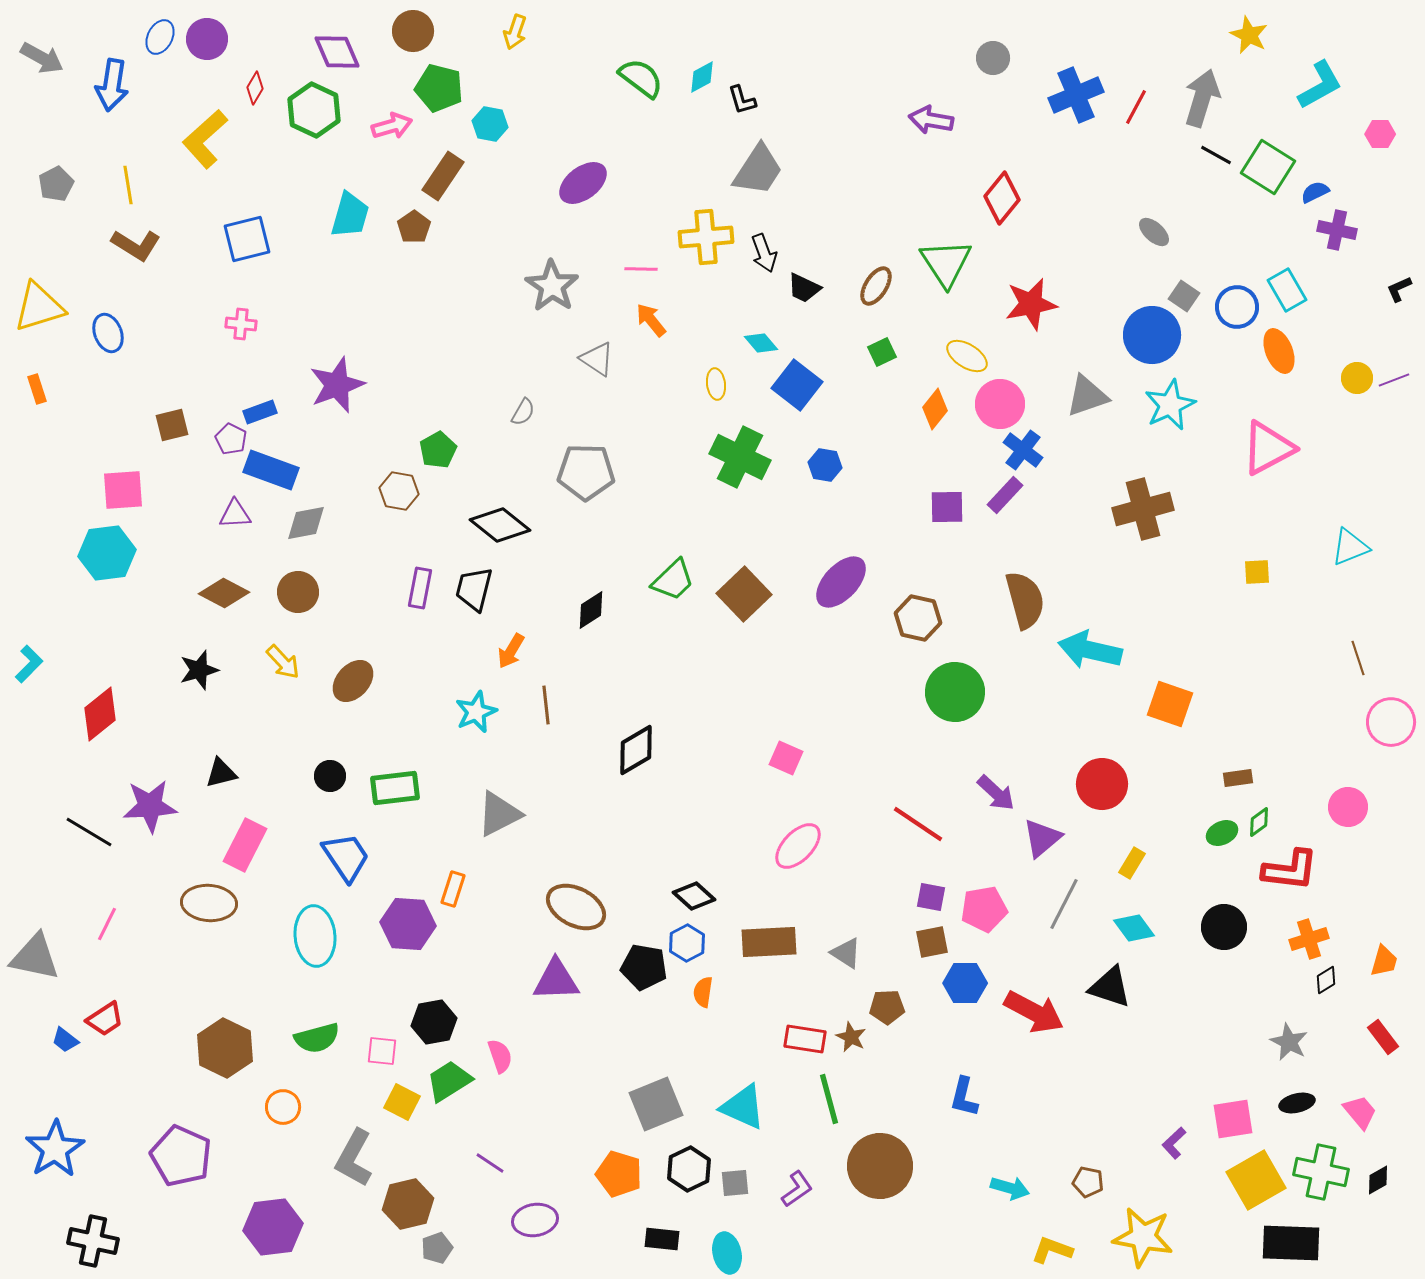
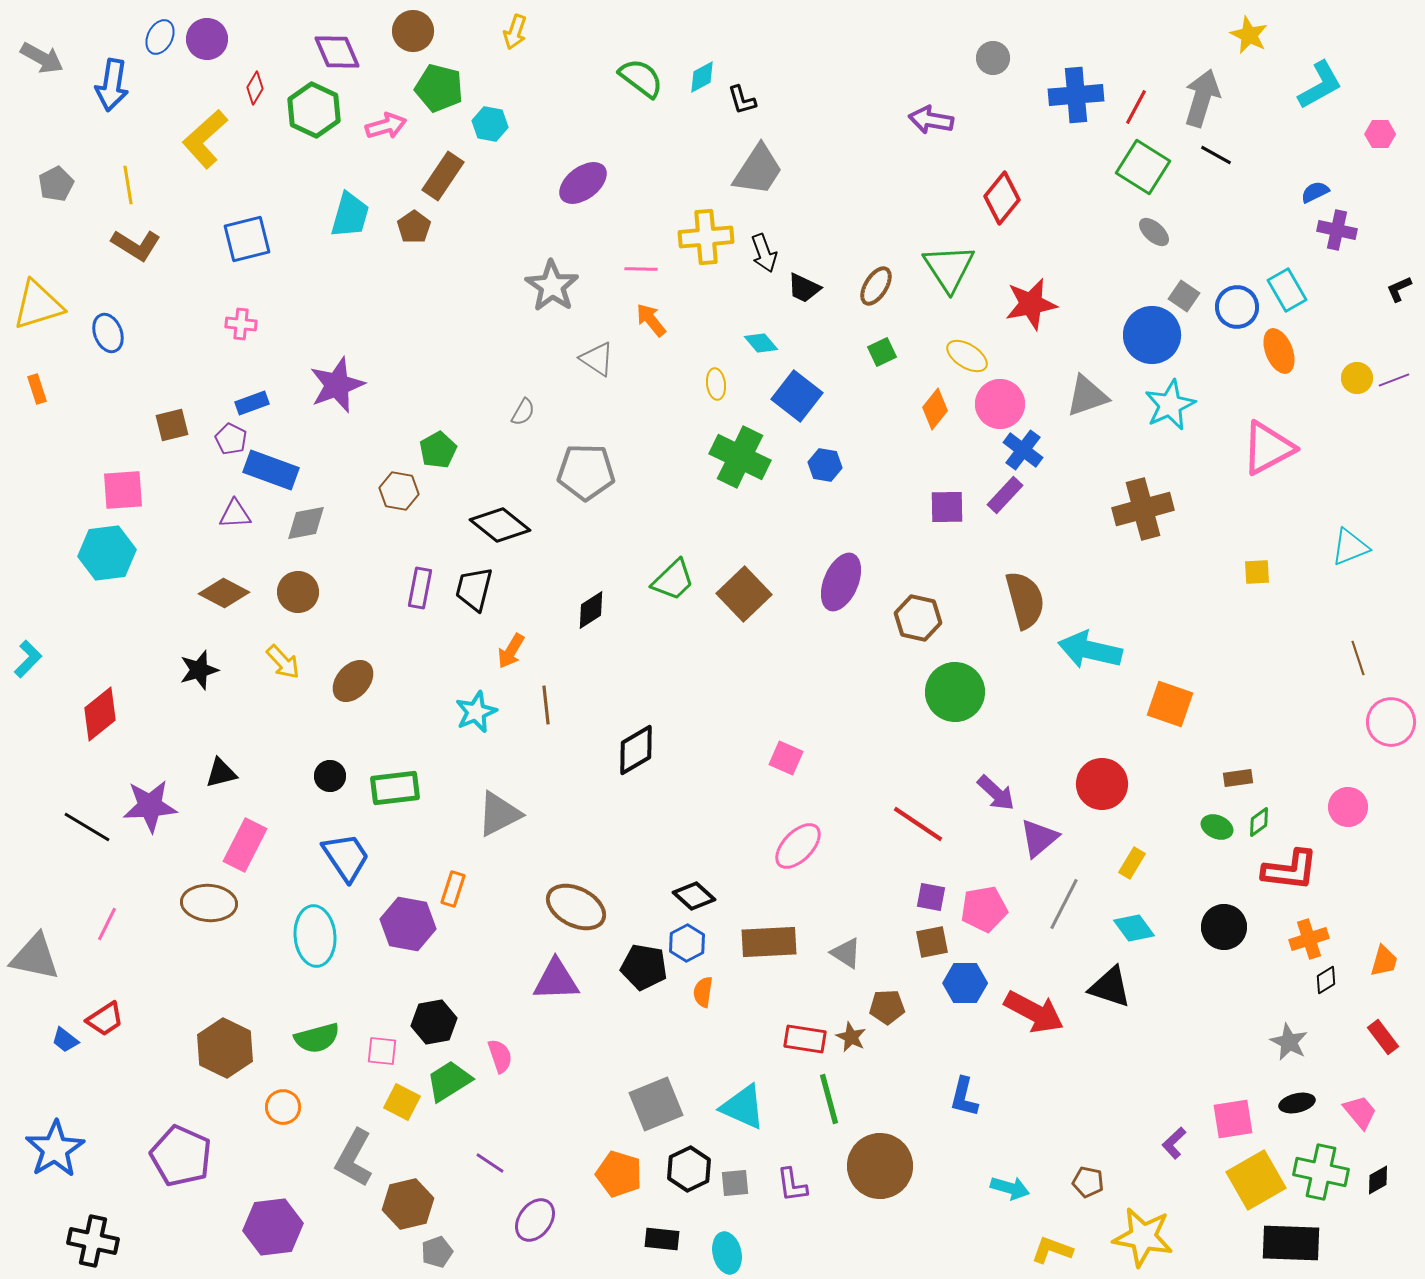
blue cross at (1076, 95): rotated 18 degrees clockwise
pink arrow at (392, 126): moved 6 px left
green square at (1268, 167): moved 125 px left
green triangle at (946, 263): moved 3 px right, 5 px down
yellow triangle at (39, 307): moved 1 px left, 2 px up
blue square at (797, 385): moved 11 px down
blue rectangle at (260, 412): moved 8 px left, 9 px up
purple ellipse at (841, 582): rotated 20 degrees counterclockwise
cyan L-shape at (29, 664): moved 1 px left, 5 px up
black line at (89, 832): moved 2 px left, 5 px up
green ellipse at (1222, 833): moved 5 px left, 6 px up; rotated 48 degrees clockwise
purple triangle at (1042, 838): moved 3 px left
purple hexagon at (408, 924): rotated 6 degrees clockwise
purple L-shape at (797, 1189): moved 5 px left, 4 px up; rotated 117 degrees clockwise
purple ellipse at (535, 1220): rotated 45 degrees counterclockwise
gray pentagon at (437, 1248): moved 4 px down
